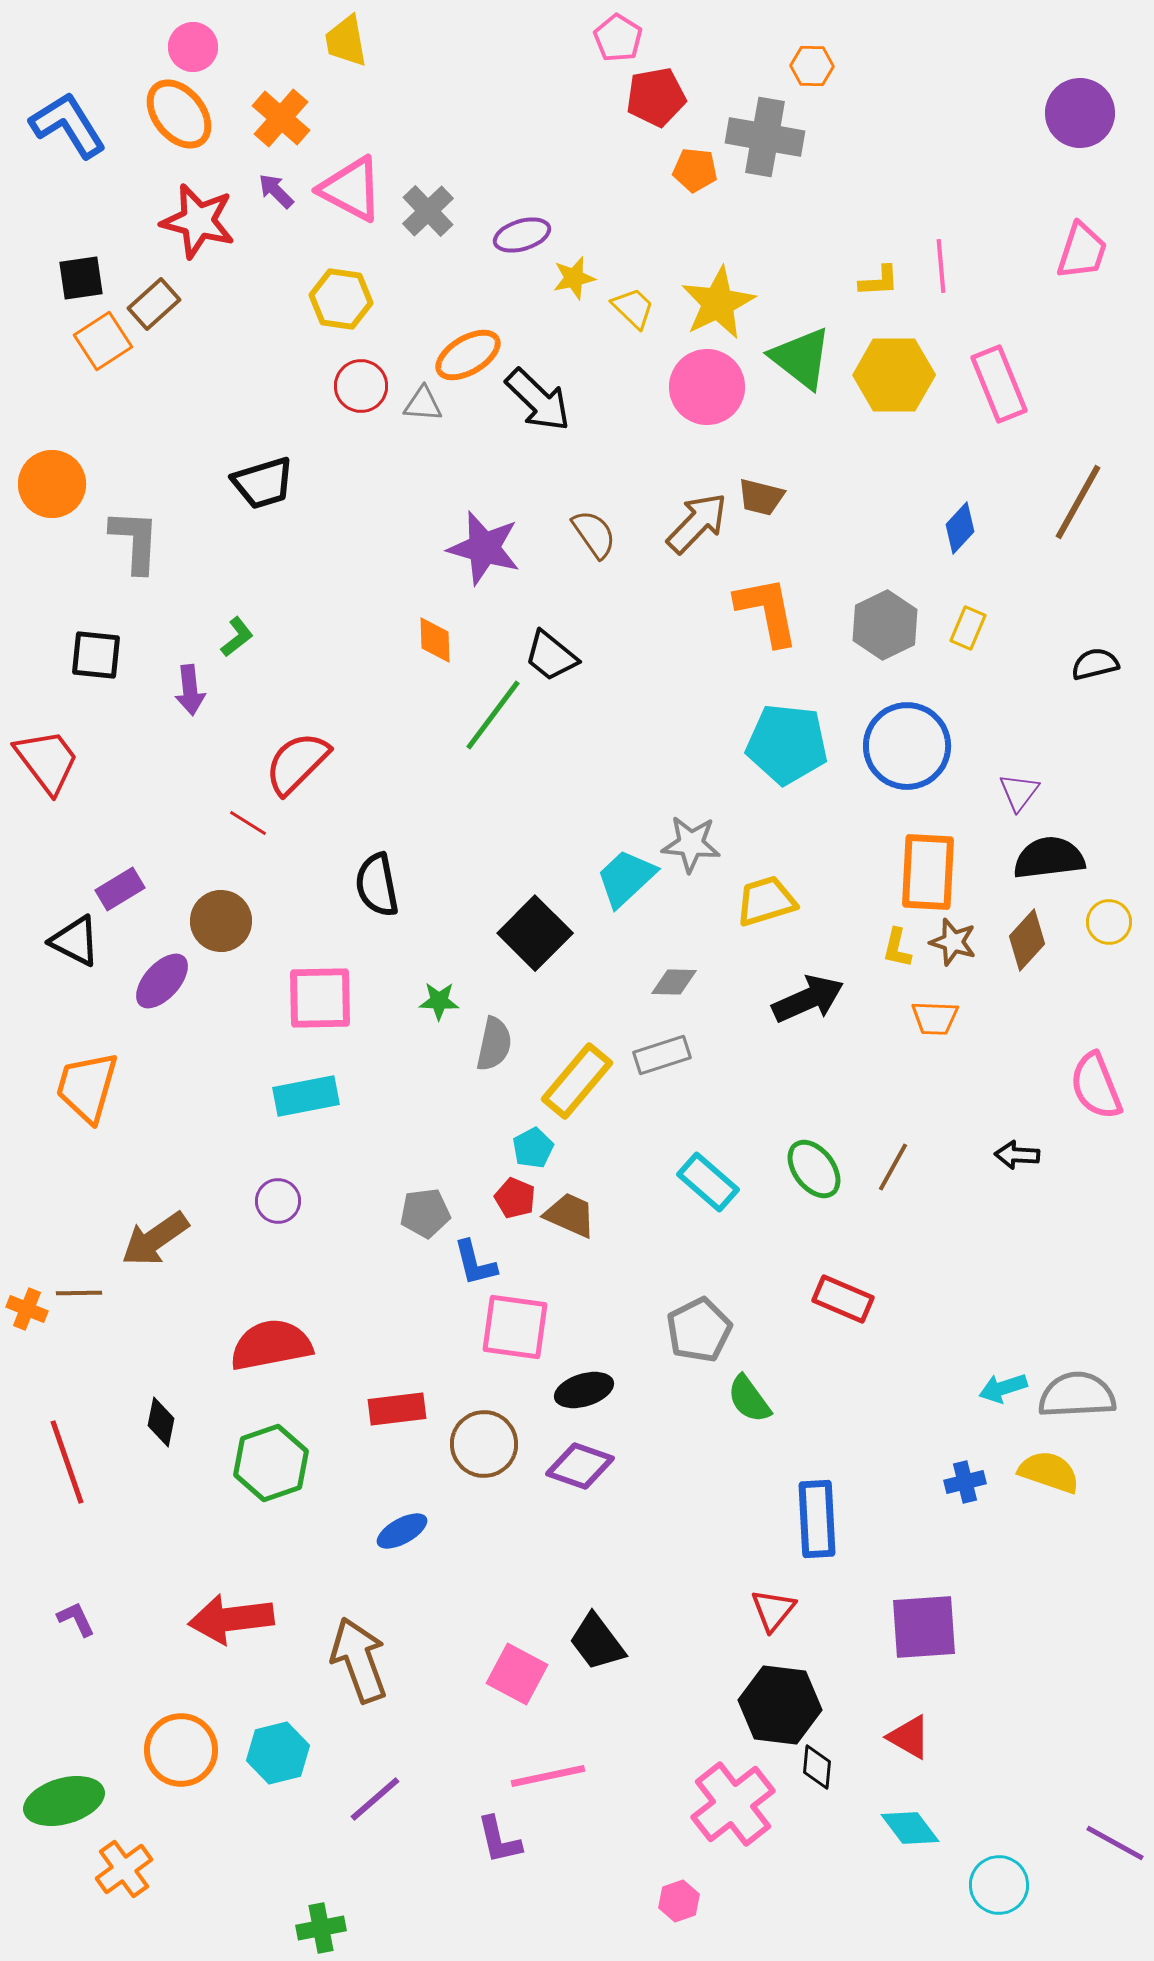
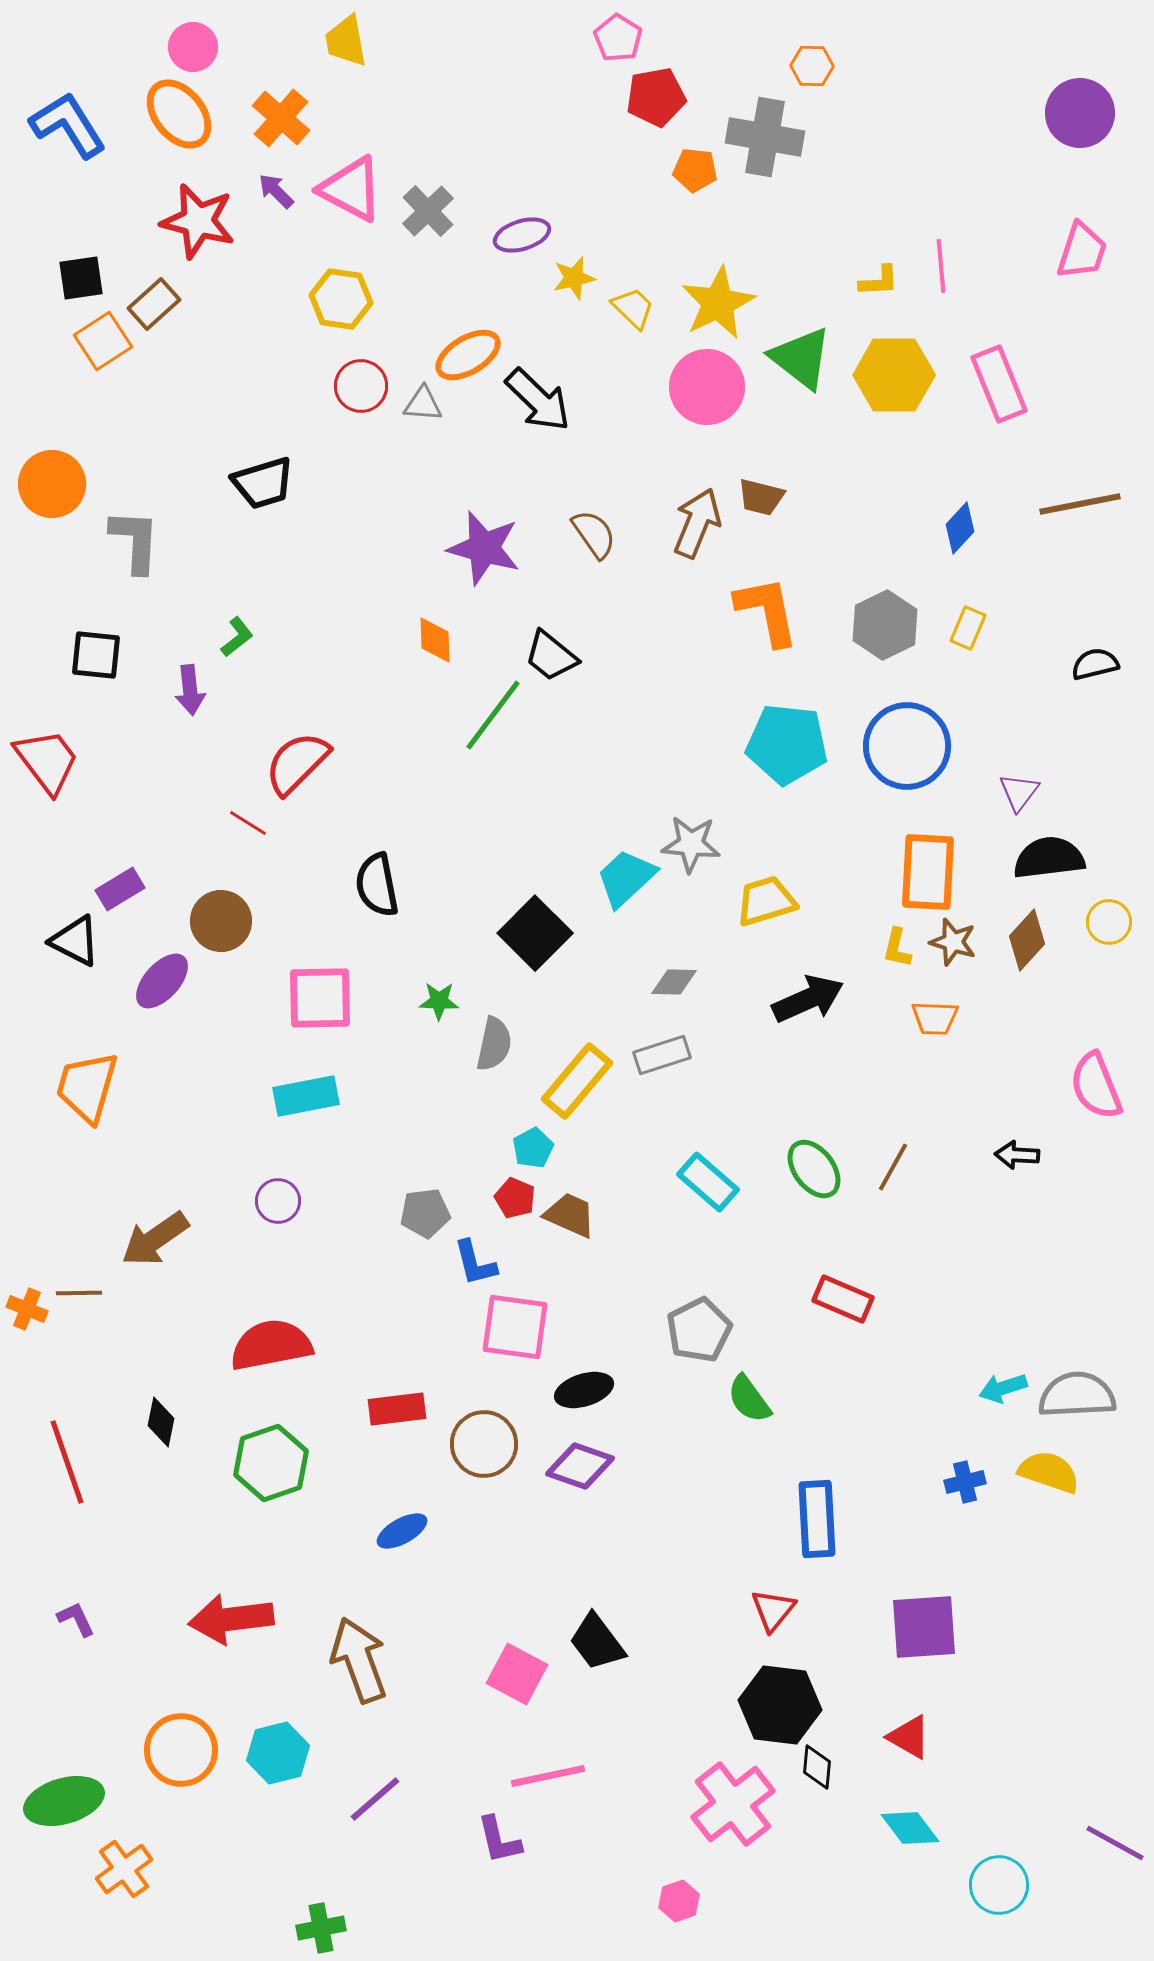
brown line at (1078, 502): moved 2 px right, 2 px down; rotated 50 degrees clockwise
brown arrow at (697, 523): rotated 22 degrees counterclockwise
